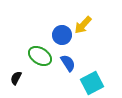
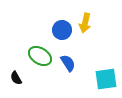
yellow arrow: moved 2 px right, 2 px up; rotated 30 degrees counterclockwise
blue circle: moved 5 px up
black semicircle: rotated 56 degrees counterclockwise
cyan square: moved 14 px right, 4 px up; rotated 20 degrees clockwise
